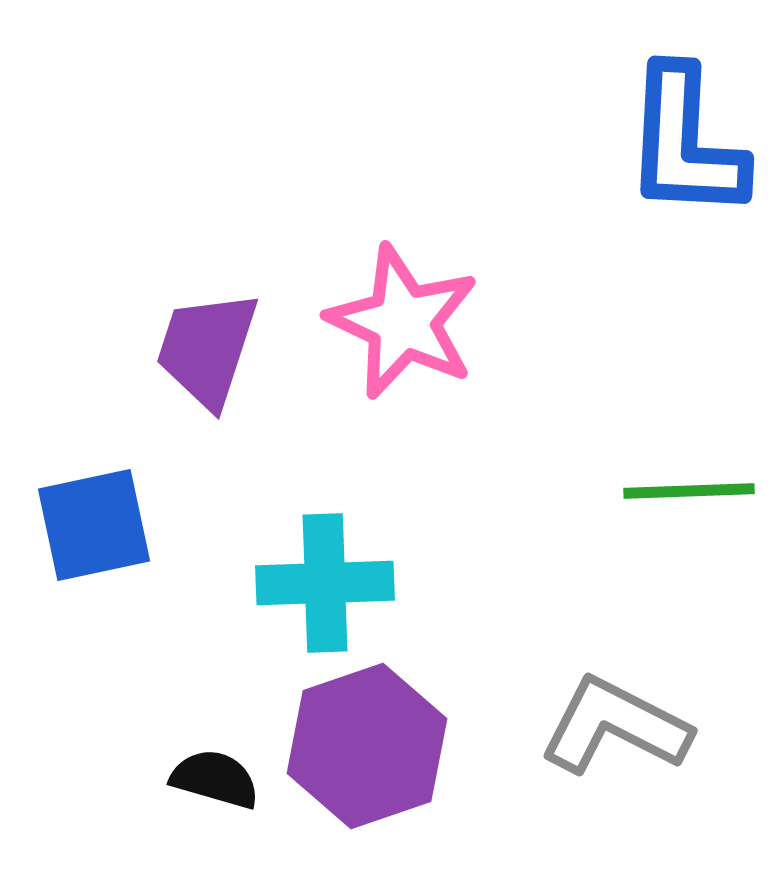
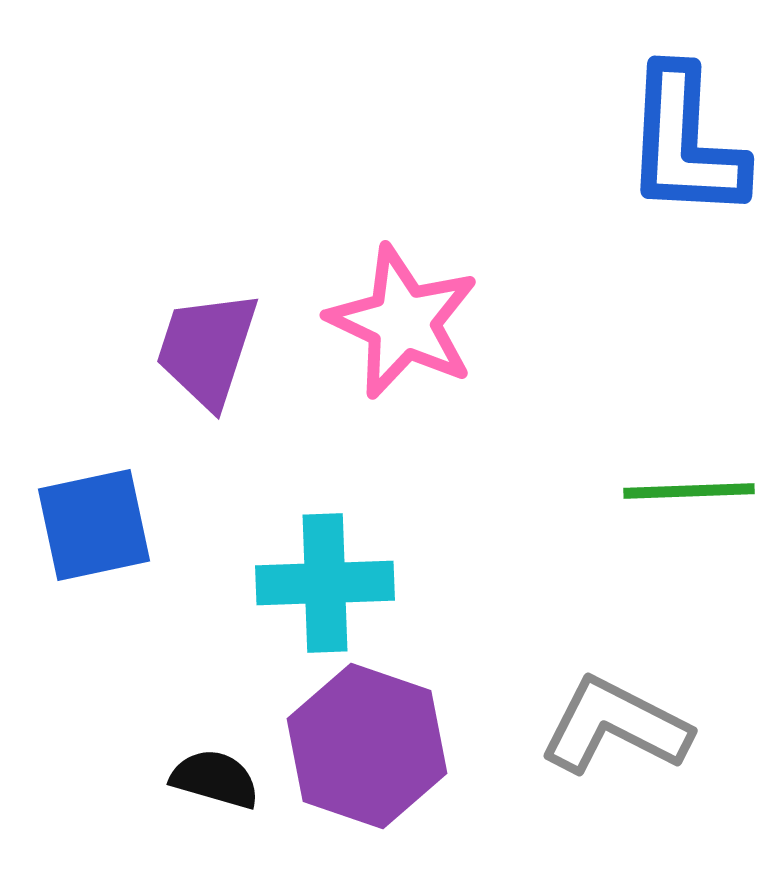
purple hexagon: rotated 22 degrees counterclockwise
